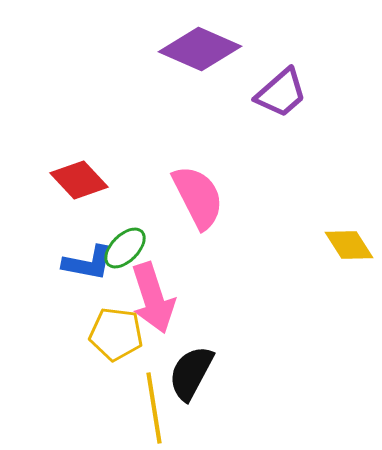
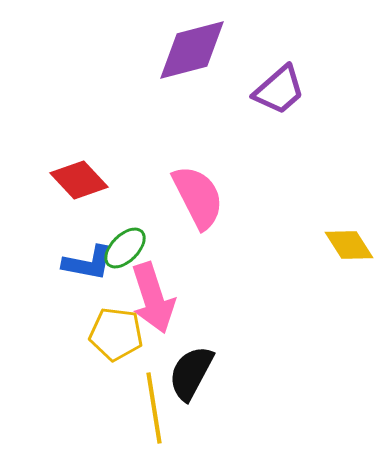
purple diamond: moved 8 px left, 1 px down; rotated 38 degrees counterclockwise
purple trapezoid: moved 2 px left, 3 px up
